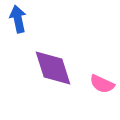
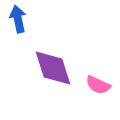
pink semicircle: moved 4 px left, 1 px down
